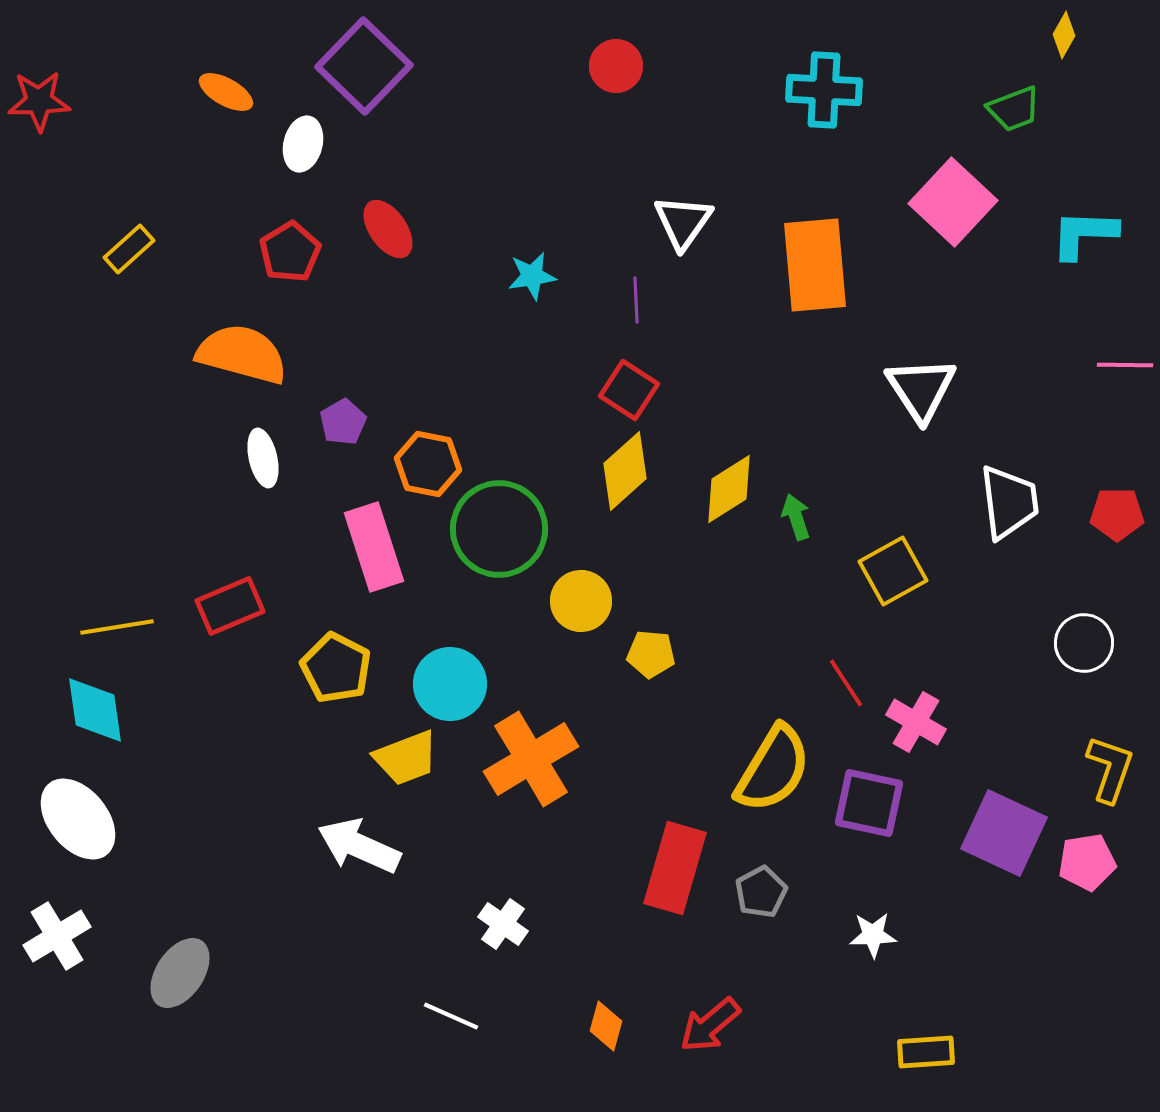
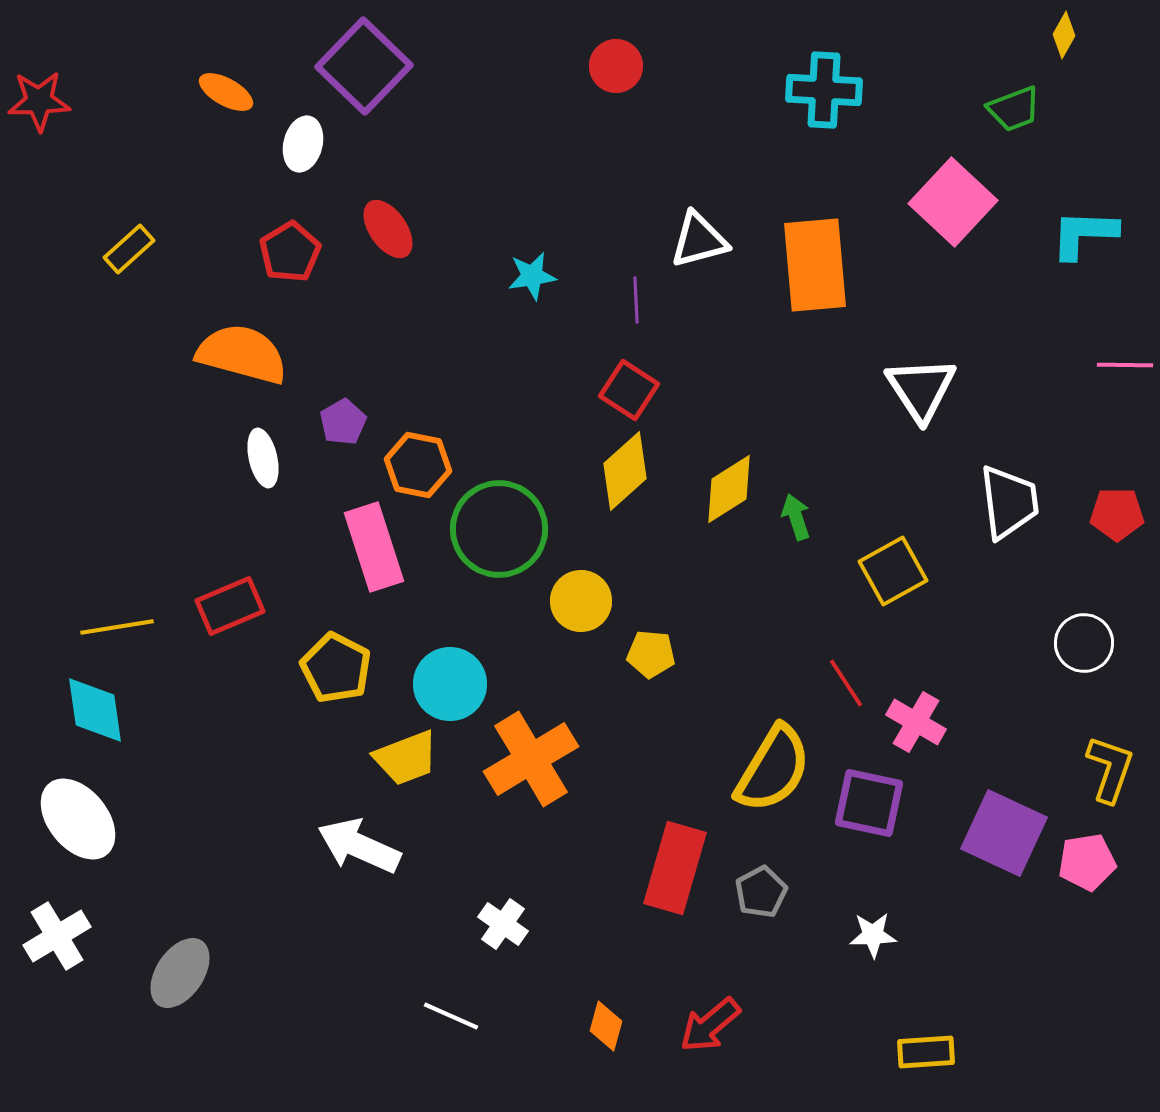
white triangle at (683, 222): moved 16 px right, 18 px down; rotated 40 degrees clockwise
orange hexagon at (428, 464): moved 10 px left, 1 px down
